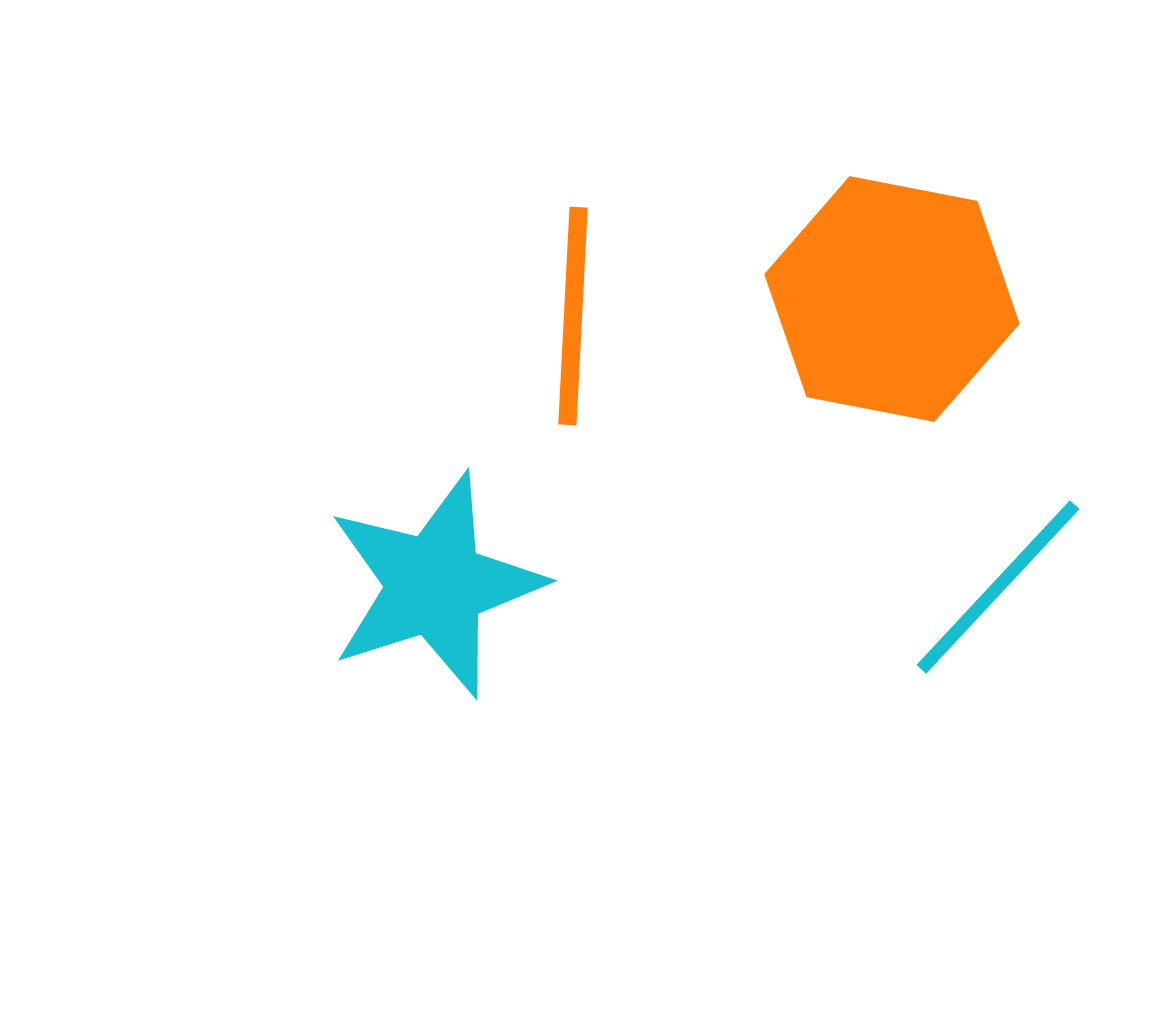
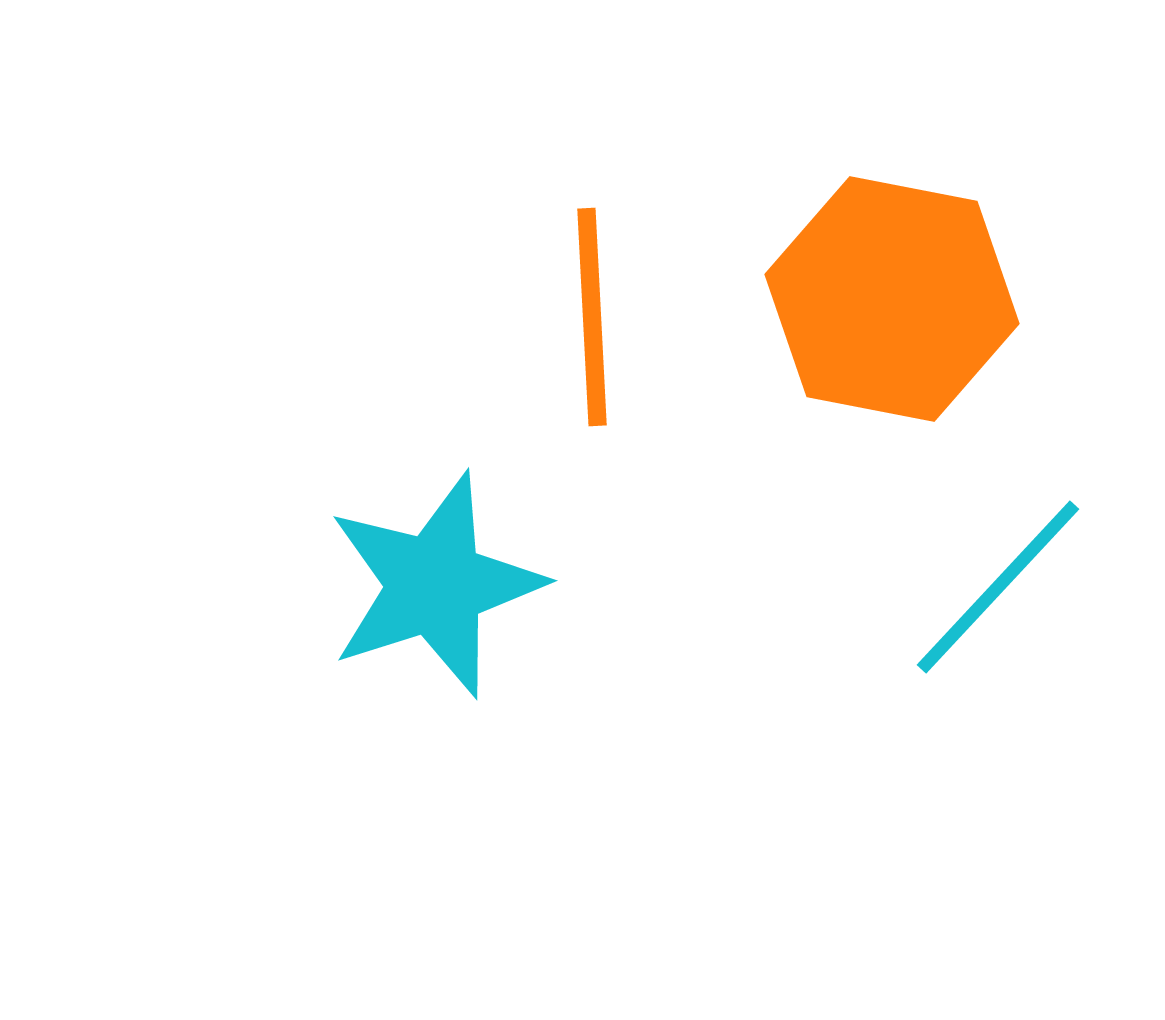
orange line: moved 19 px right, 1 px down; rotated 6 degrees counterclockwise
